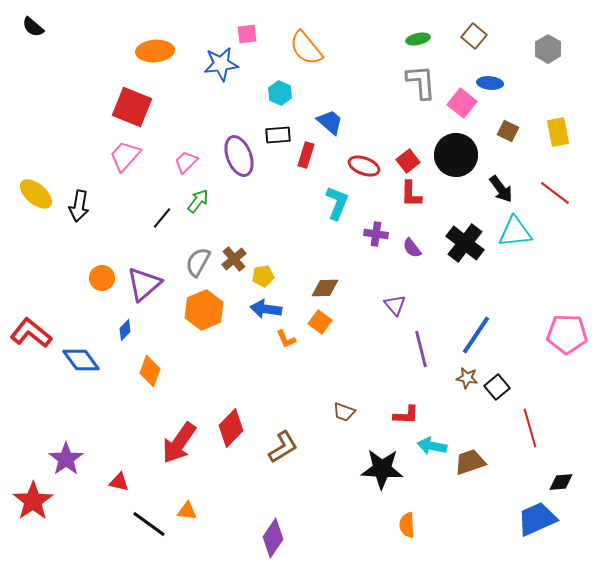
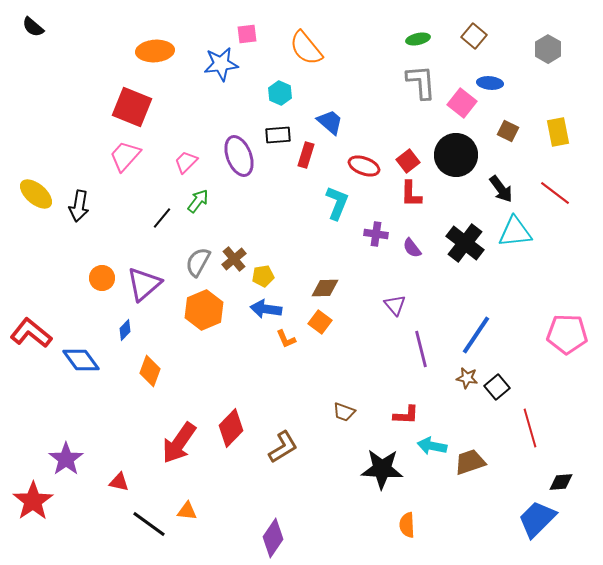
blue trapezoid at (537, 519): rotated 21 degrees counterclockwise
